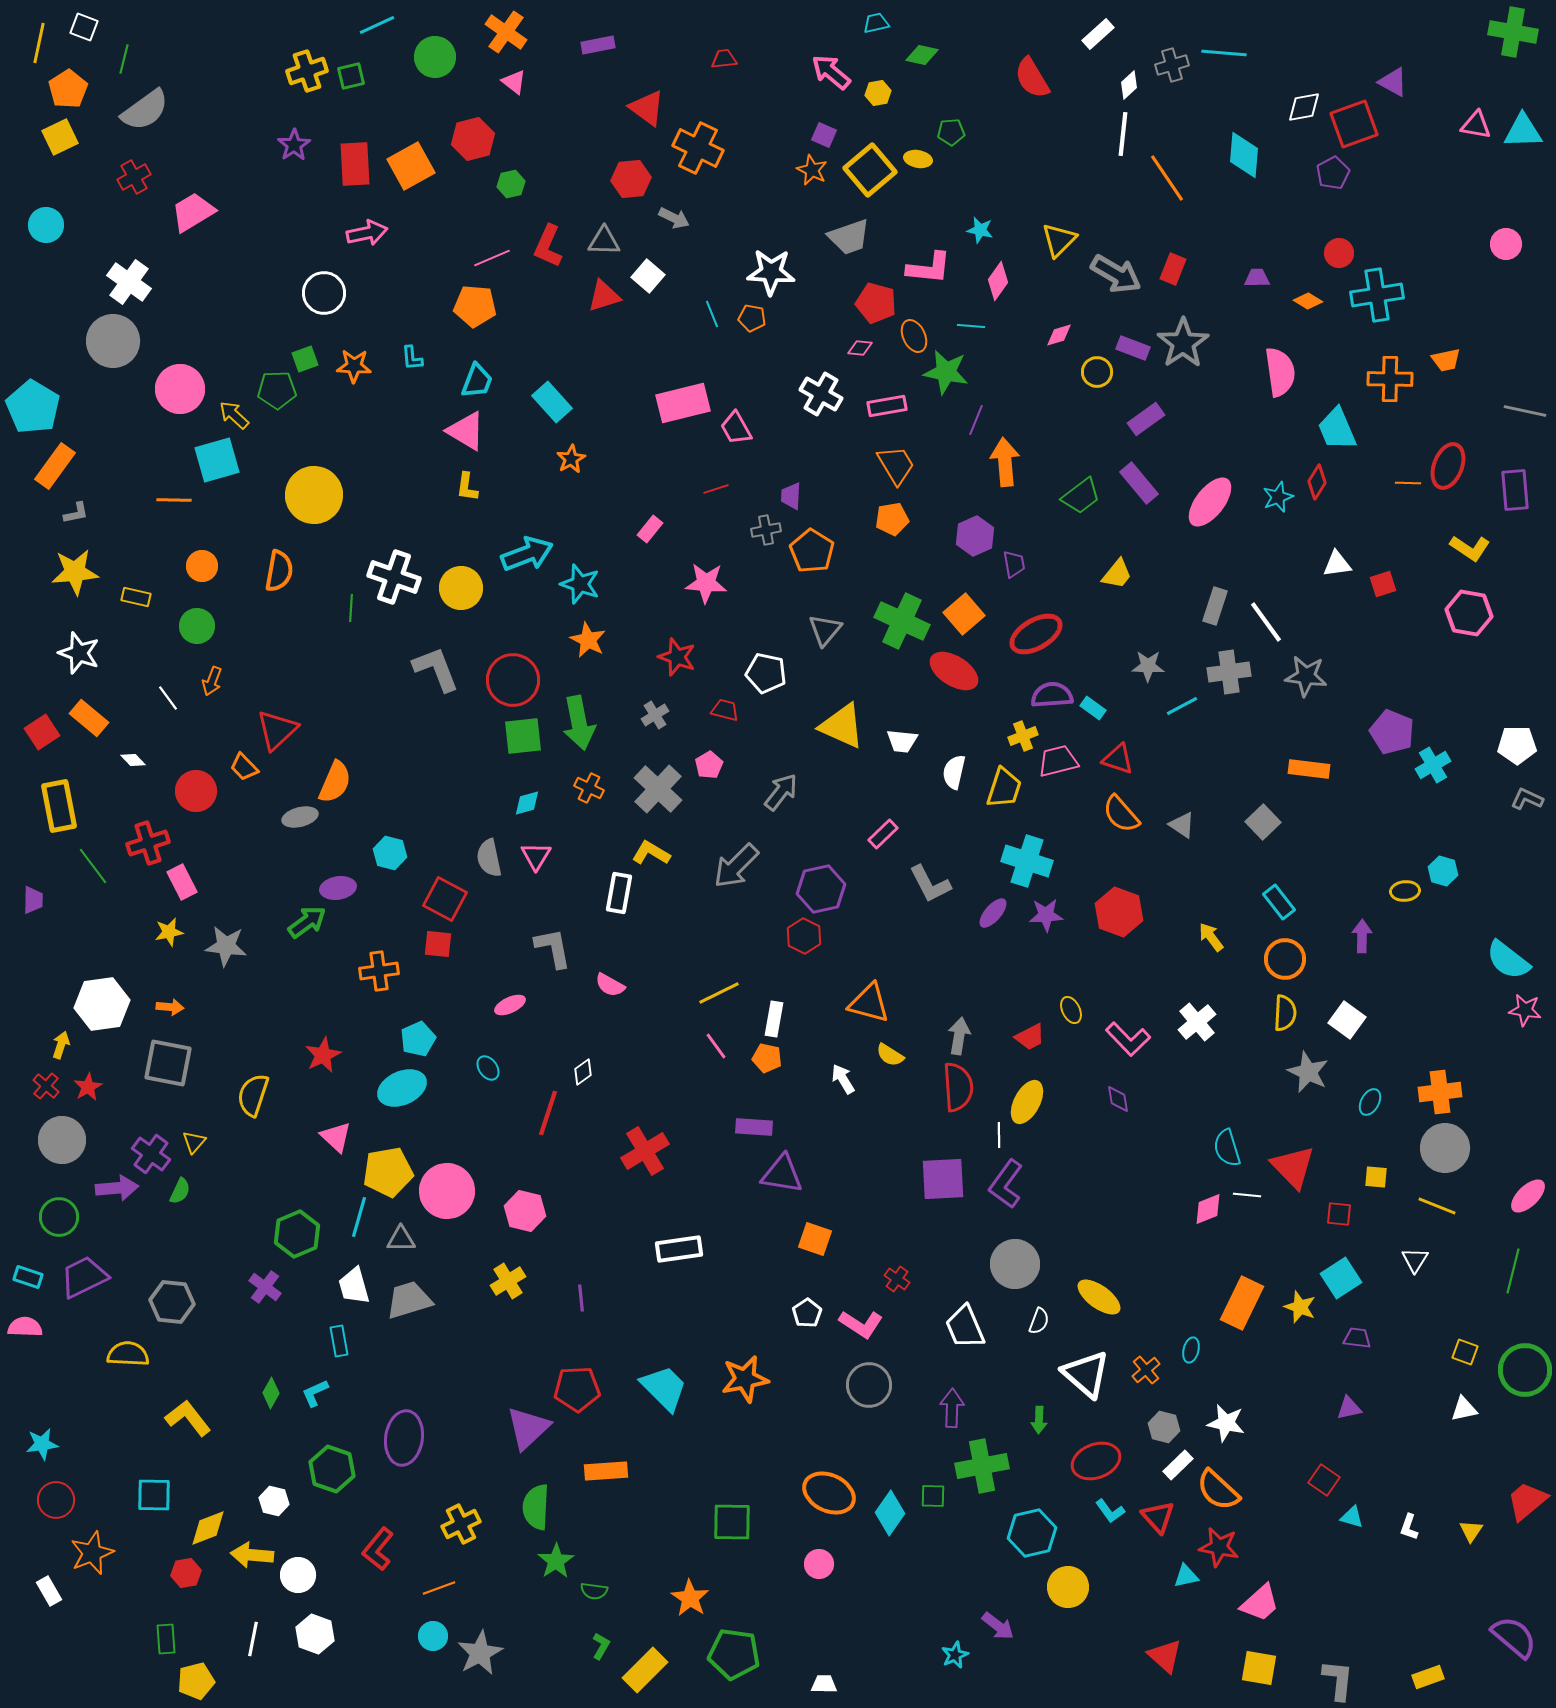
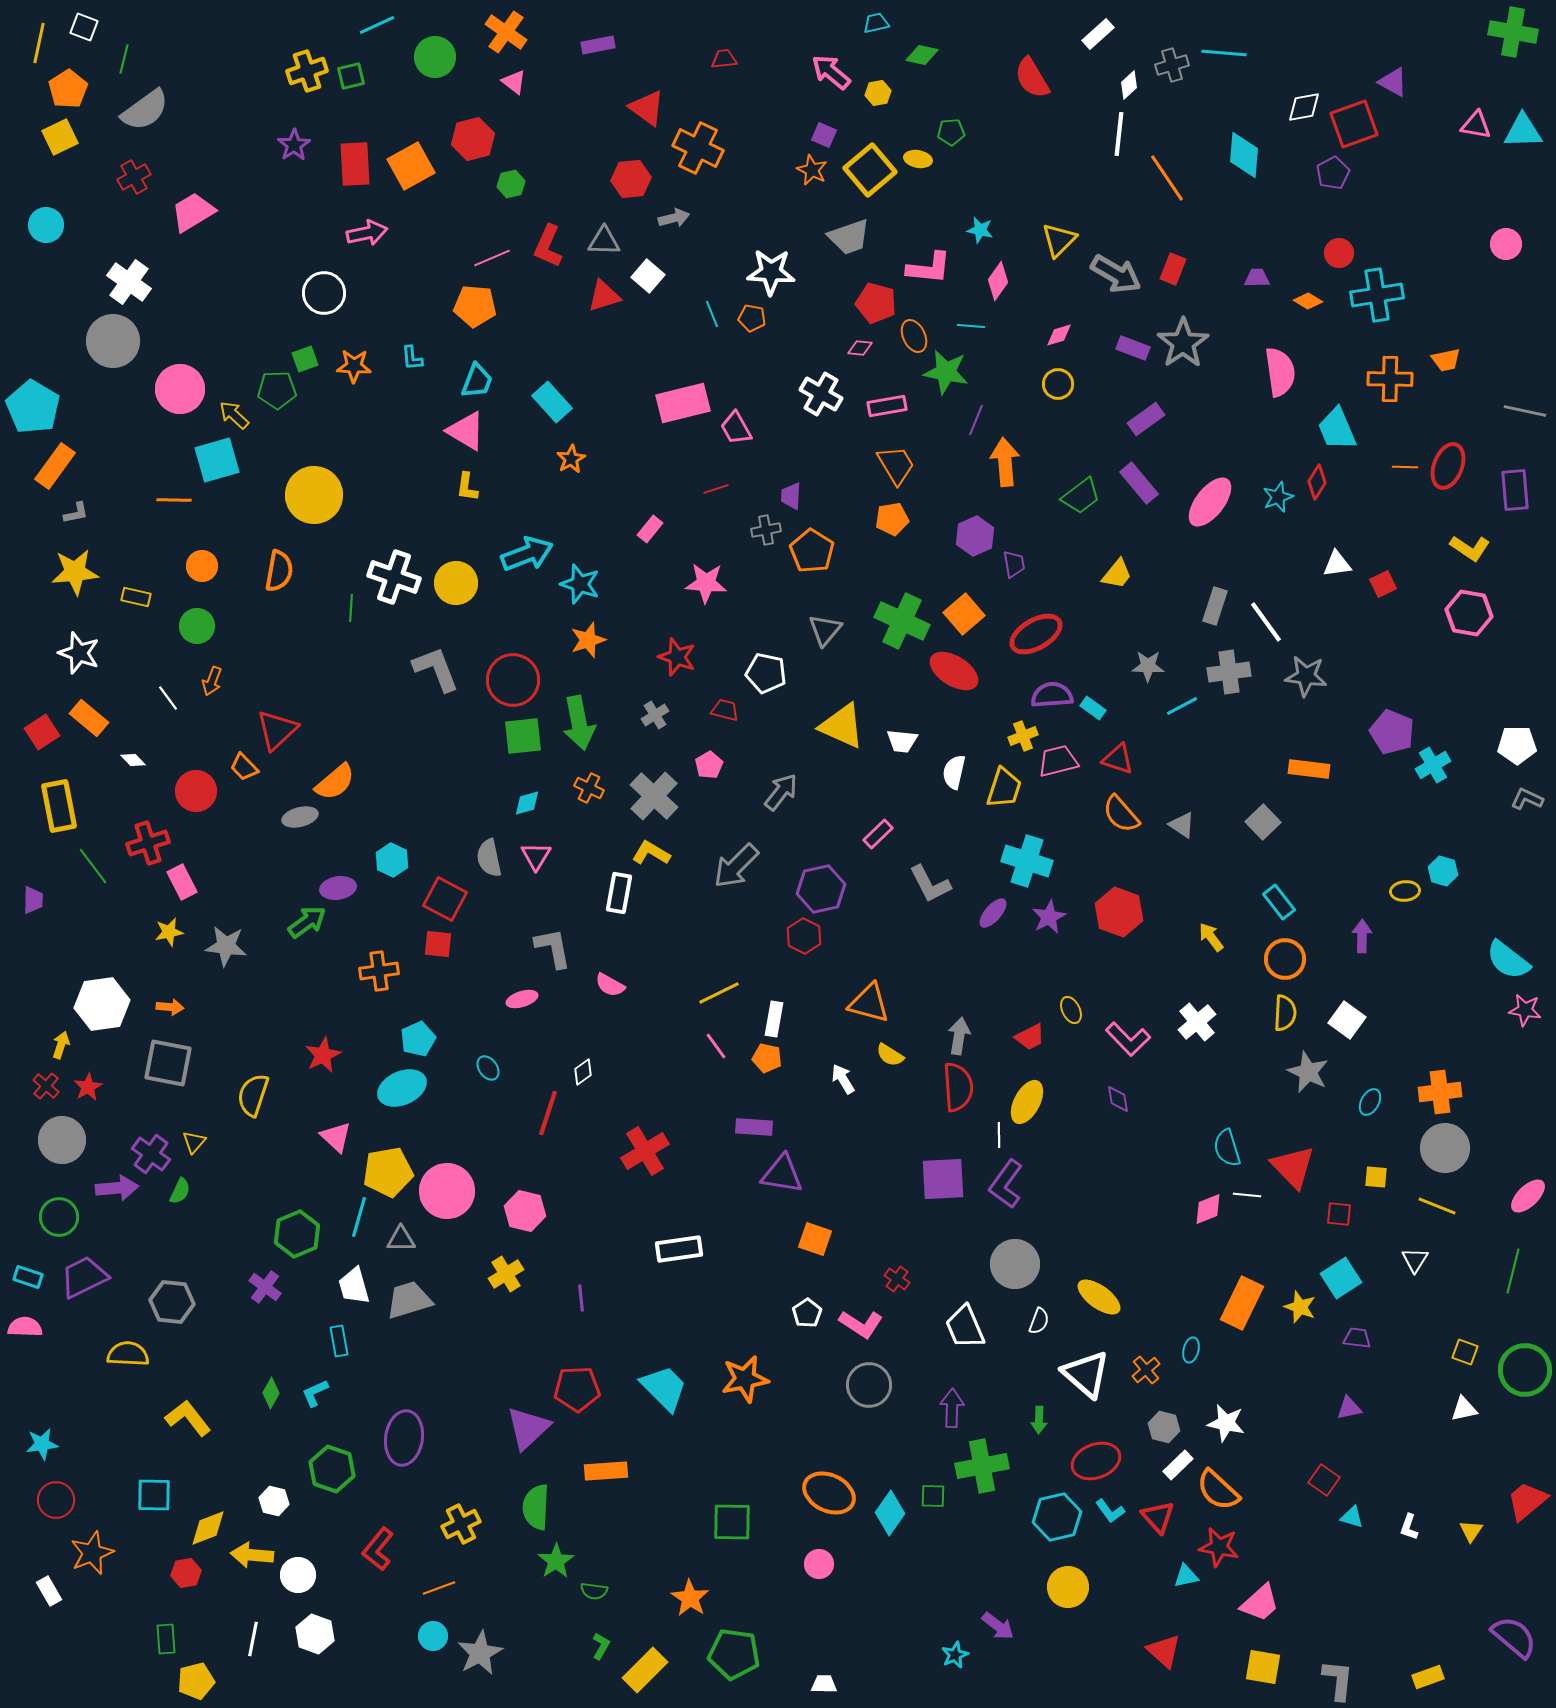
white line at (1123, 134): moved 4 px left
gray arrow at (674, 218): rotated 40 degrees counterclockwise
yellow circle at (1097, 372): moved 39 px left, 12 px down
orange line at (1408, 483): moved 3 px left, 16 px up
red square at (1383, 584): rotated 8 degrees counterclockwise
yellow circle at (461, 588): moved 5 px left, 5 px up
orange star at (588, 640): rotated 27 degrees clockwise
orange semicircle at (335, 782): rotated 27 degrees clockwise
gray cross at (658, 789): moved 4 px left, 7 px down
pink rectangle at (883, 834): moved 5 px left
cyan hexagon at (390, 853): moved 2 px right, 7 px down; rotated 12 degrees clockwise
purple star at (1046, 915): moved 3 px right, 2 px down; rotated 24 degrees counterclockwise
pink ellipse at (510, 1005): moved 12 px right, 6 px up; rotated 8 degrees clockwise
yellow cross at (508, 1281): moved 2 px left, 7 px up
cyan hexagon at (1032, 1533): moved 25 px right, 16 px up
red triangle at (1165, 1656): moved 1 px left, 5 px up
yellow square at (1259, 1668): moved 4 px right, 1 px up
